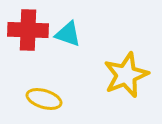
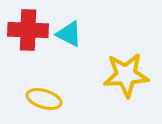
cyan triangle: moved 1 px right; rotated 8 degrees clockwise
yellow star: rotated 18 degrees clockwise
